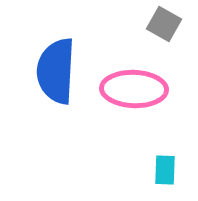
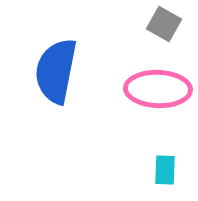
blue semicircle: rotated 8 degrees clockwise
pink ellipse: moved 24 px right
